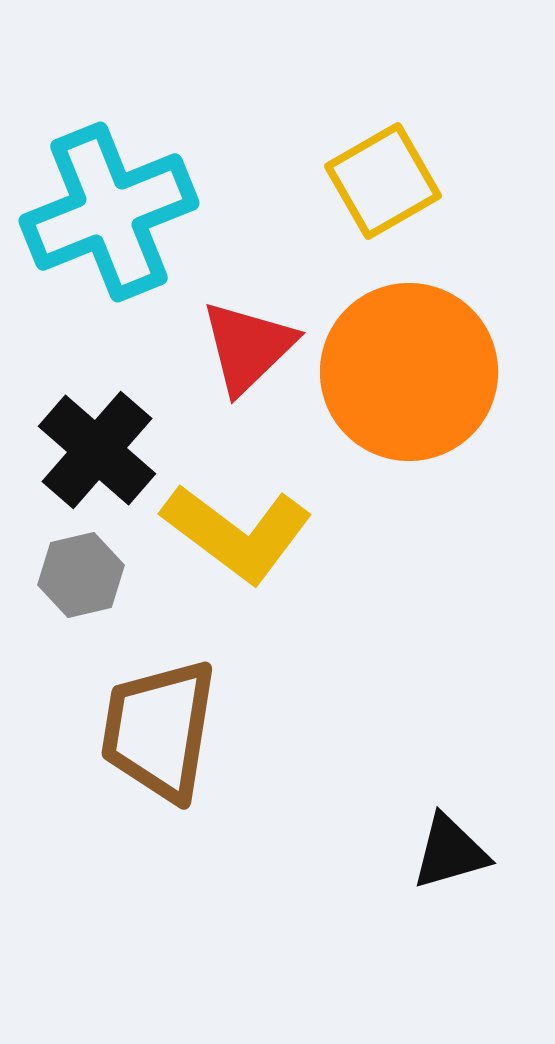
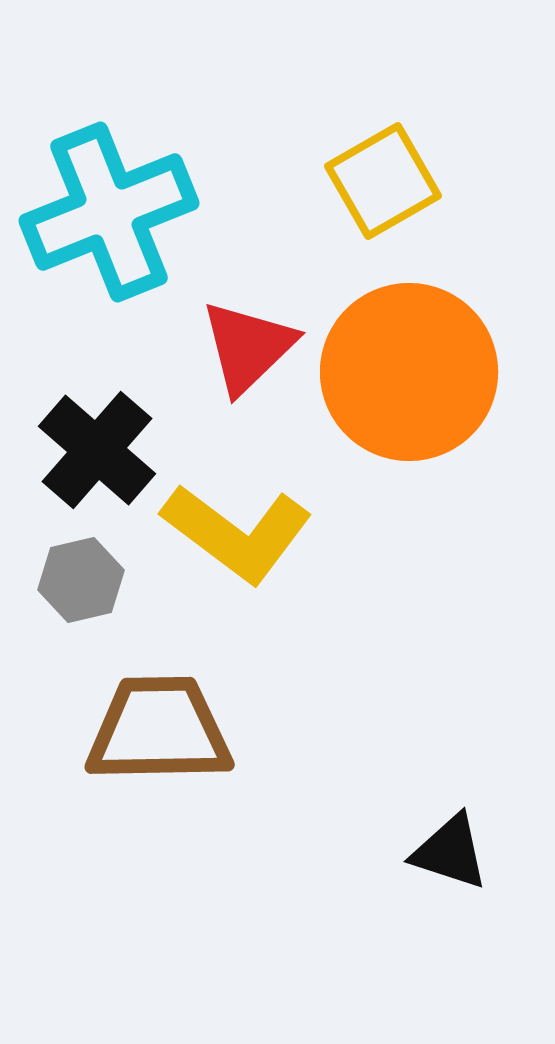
gray hexagon: moved 5 px down
brown trapezoid: rotated 80 degrees clockwise
black triangle: rotated 34 degrees clockwise
